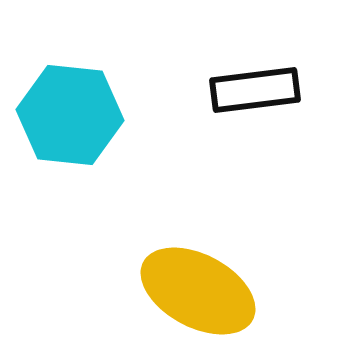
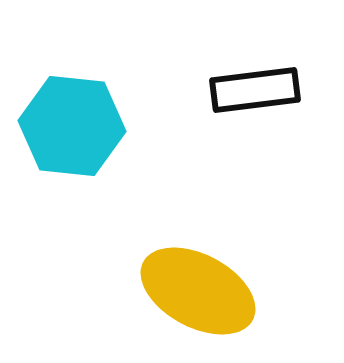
cyan hexagon: moved 2 px right, 11 px down
